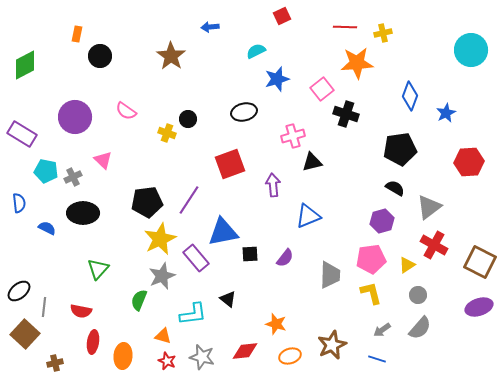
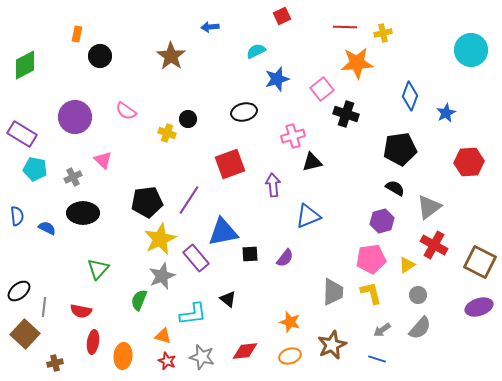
cyan pentagon at (46, 171): moved 11 px left, 2 px up
blue semicircle at (19, 203): moved 2 px left, 13 px down
gray trapezoid at (330, 275): moved 3 px right, 17 px down
orange star at (276, 324): moved 14 px right, 2 px up
